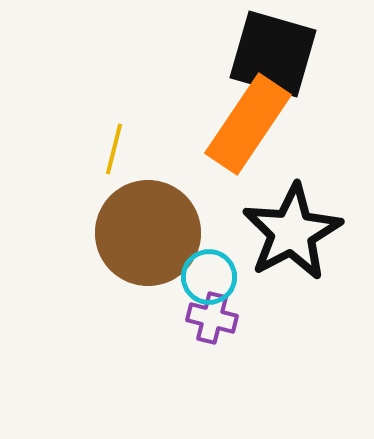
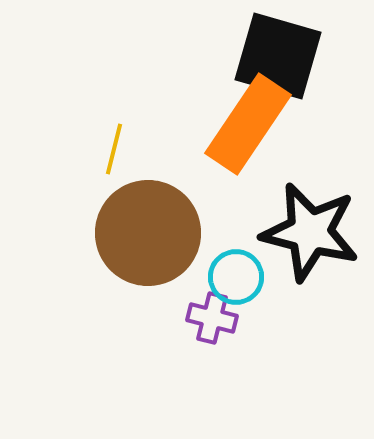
black square: moved 5 px right, 2 px down
black star: moved 18 px right; rotated 30 degrees counterclockwise
cyan circle: moved 27 px right
